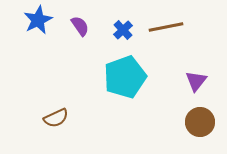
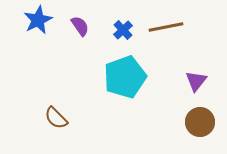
brown semicircle: rotated 70 degrees clockwise
